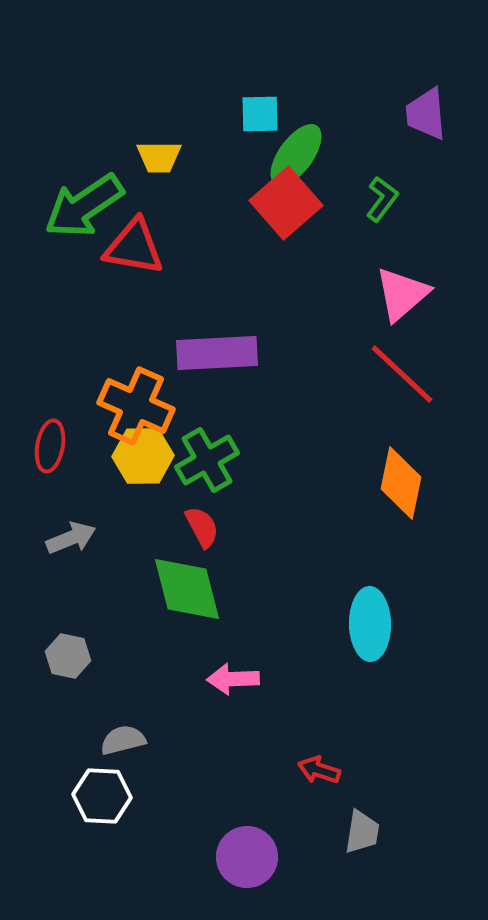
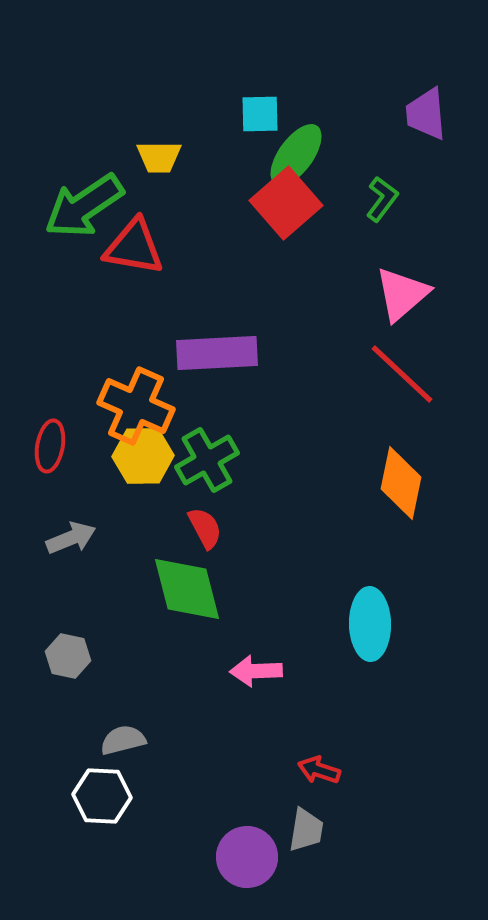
red semicircle: moved 3 px right, 1 px down
pink arrow: moved 23 px right, 8 px up
gray trapezoid: moved 56 px left, 2 px up
